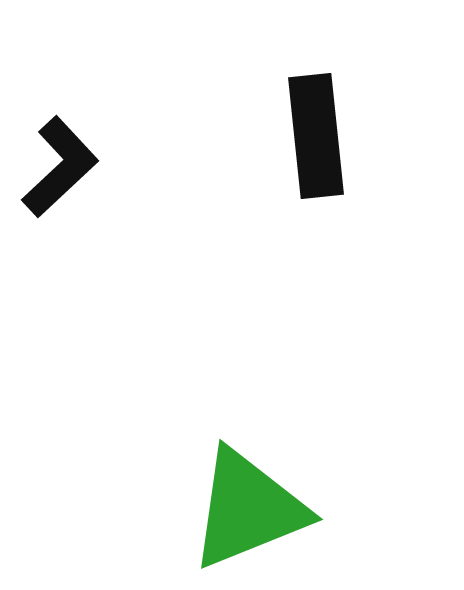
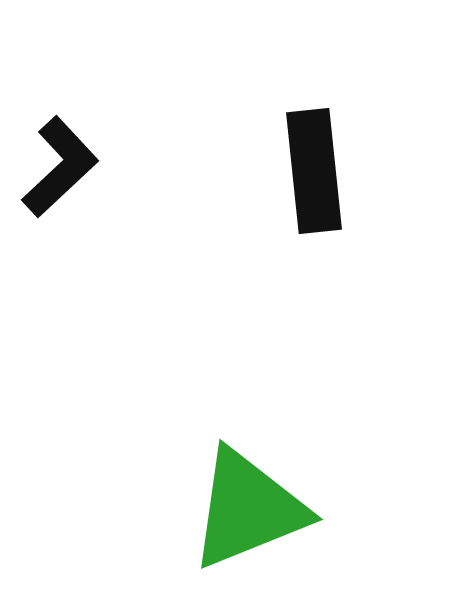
black rectangle: moved 2 px left, 35 px down
